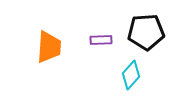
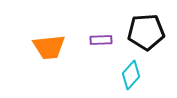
orange trapezoid: rotated 80 degrees clockwise
